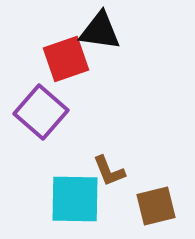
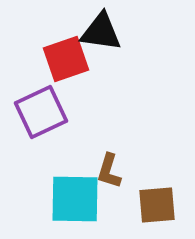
black triangle: moved 1 px right, 1 px down
purple square: rotated 24 degrees clockwise
brown L-shape: rotated 39 degrees clockwise
brown square: moved 1 px right, 1 px up; rotated 9 degrees clockwise
